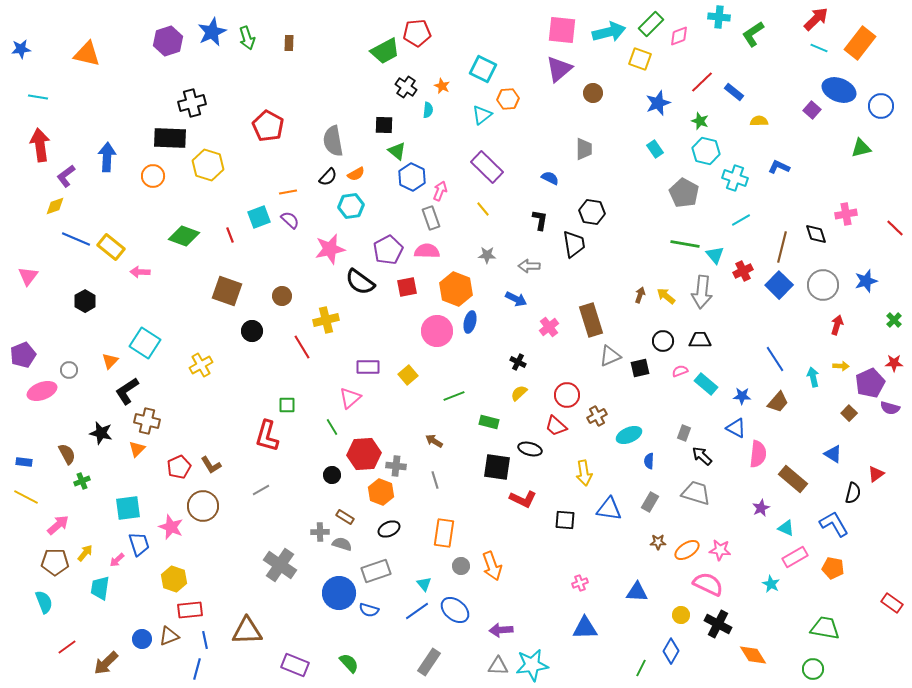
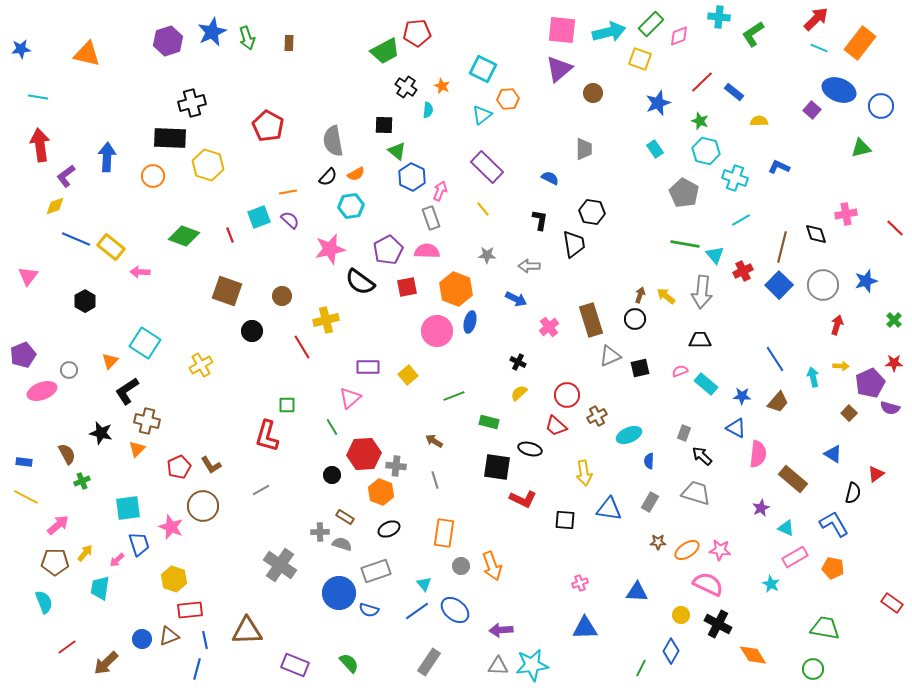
black circle at (663, 341): moved 28 px left, 22 px up
